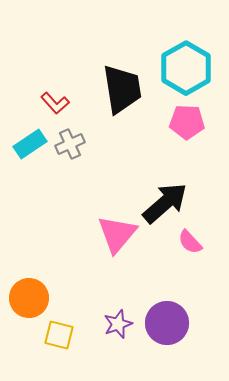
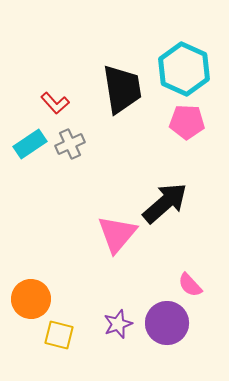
cyan hexagon: moved 2 px left, 1 px down; rotated 6 degrees counterclockwise
pink semicircle: moved 43 px down
orange circle: moved 2 px right, 1 px down
